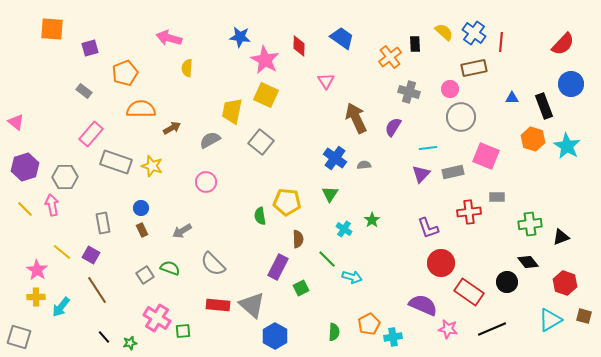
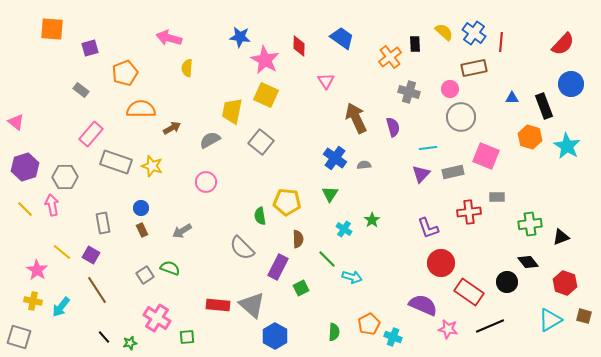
gray rectangle at (84, 91): moved 3 px left, 1 px up
purple semicircle at (393, 127): rotated 132 degrees clockwise
orange hexagon at (533, 139): moved 3 px left, 2 px up
gray semicircle at (213, 264): moved 29 px right, 16 px up
yellow cross at (36, 297): moved 3 px left, 4 px down; rotated 12 degrees clockwise
black line at (492, 329): moved 2 px left, 3 px up
green square at (183, 331): moved 4 px right, 6 px down
cyan cross at (393, 337): rotated 30 degrees clockwise
